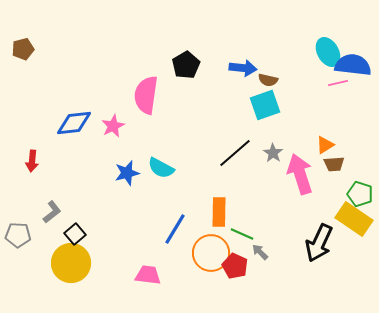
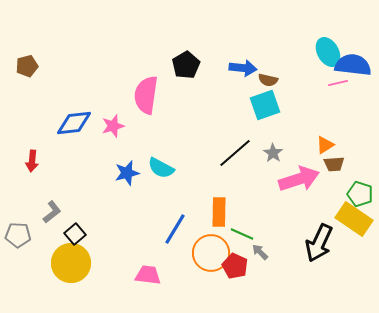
brown pentagon: moved 4 px right, 17 px down
pink star: rotated 10 degrees clockwise
pink arrow: moved 1 px left, 5 px down; rotated 90 degrees clockwise
